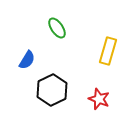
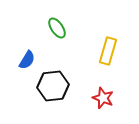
black hexagon: moved 1 px right, 4 px up; rotated 20 degrees clockwise
red star: moved 4 px right, 1 px up
